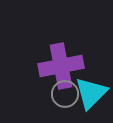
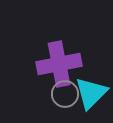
purple cross: moved 2 px left, 2 px up
